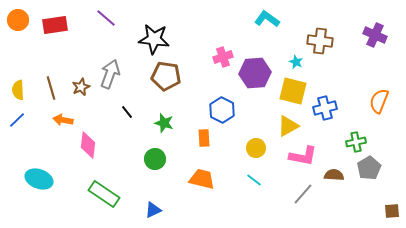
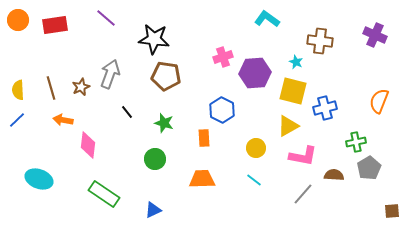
orange trapezoid: rotated 16 degrees counterclockwise
